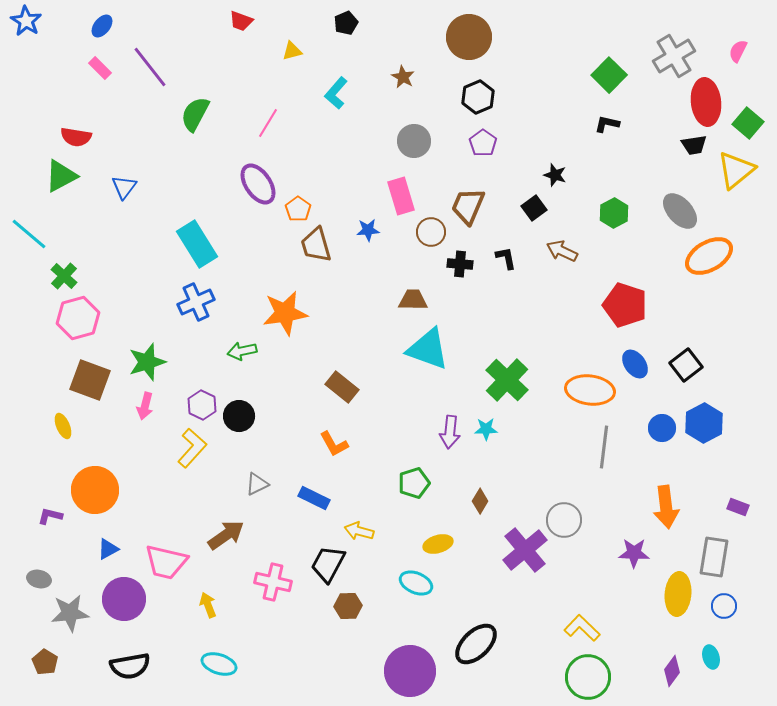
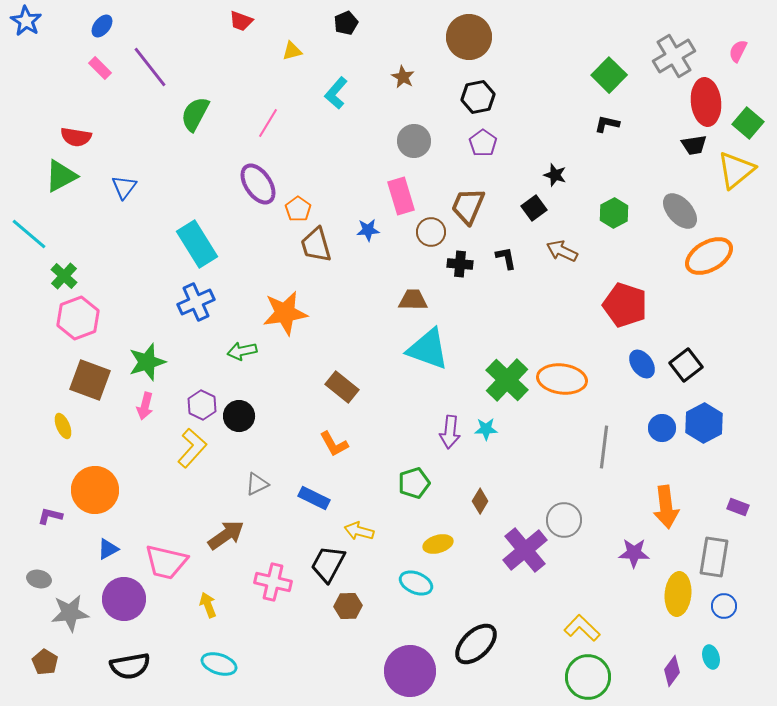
black hexagon at (478, 97): rotated 12 degrees clockwise
pink hexagon at (78, 318): rotated 6 degrees counterclockwise
blue ellipse at (635, 364): moved 7 px right
orange ellipse at (590, 390): moved 28 px left, 11 px up
